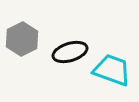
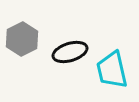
cyan trapezoid: rotated 123 degrees counterclockwise
